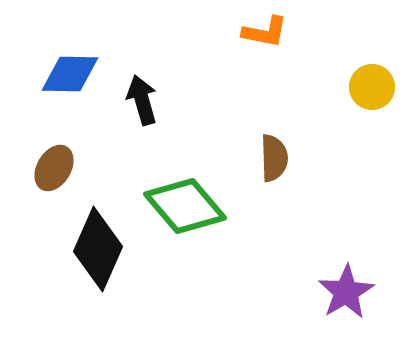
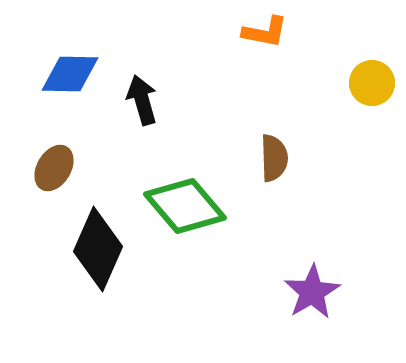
yellow circle: moved 4 px up
purple star: moved 34 px left
